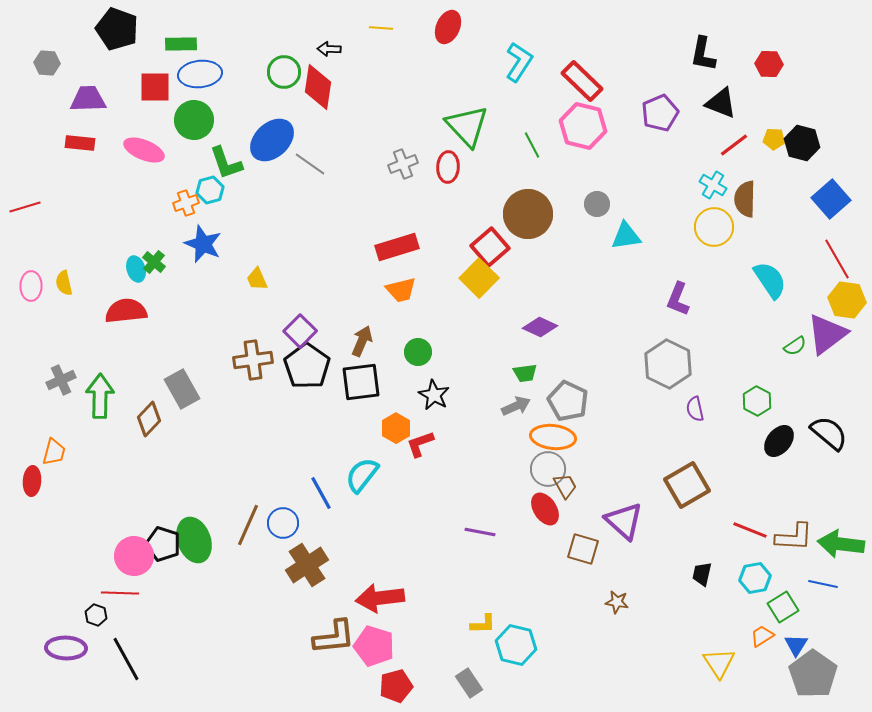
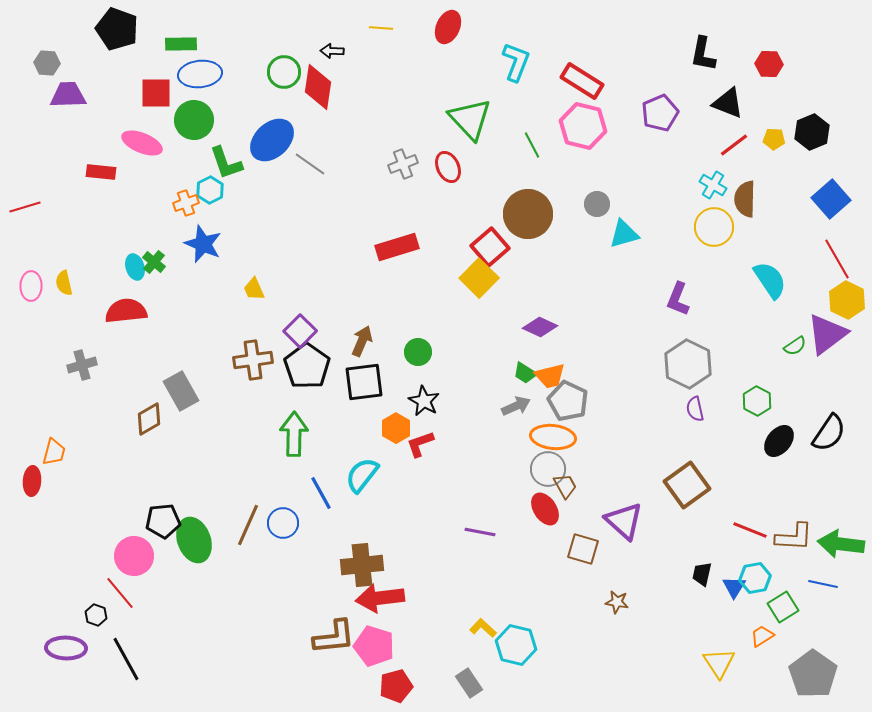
black arrow at (329, 49): moved 3 px right, 2 px down
cyan L-shape at (519, 62): moved 3 px left; rotated 12 degrees counterclockwise
red rectangle at (582, 81): rotated 12 degrees counterclockwise
red square at (155, 87): moved 1 px right, 6 px down
purple trapezoid at (88, 99): moved 20 px left, 4 px up
black triangle at (721, 103): moved 7 px right
green triangle at (467, 126): moved 3 px right, 7 px up
red rectangle at (80, 143): moved 21 px right, 29 px down
black hexagon at (802, 143): moved 10 px right, 11 px up; rotated 24 degrees clockwise
pink ellipse at (144, 150): moved 2 px left, 7 px up
red ellipse at (448, 167): rotated 28 degrees counterclockwise
cyan hexagon at (210, 190): rotated 12 degrees counterclockwise
cyan triangle at (626, 236): moved 2 px left, 2 px up; rotated 8 degrees counterclockwise
cyan ellipse at (136, 269): moved 1 px left, 2 px up
yellow trapezoid at (257, 279): moved 3 px left, 10 px down
orange trapezoid at (401, 290): moved 149 px right, 86 px down
yellow hexagon at (847, 300): rotated 18 degrees clockwise
gray hexagon at (668, 364): moved 20 px right
green trapezoid at (525, 373): rotated 40 degrees clockwise
gray cross at (61, 380): moved 21 px right, 15 px up; rotated 8 degrees clockwise
black square at (361, 382): moved 3 px right
gray rectangle at (182, 389): moved 1 px left, 2 px down
black star at (434, 395): moved 10 px left, 6 px down
green arrow at (100, 396): moved 194 px right, 38 px down
brown diamond at (149, 419): rotated 16 degrees clockwise
black semicircle at (829, 433): rotated 84 degrees clockwise
brown square at (687, 485): rotated 6 degrees counterclockwise
black pentagon at (163, 544): moved 23 px up; rotated 24 degrees counterclockwise
brown cross at (307, 565): moved 55 px right; rotated 27 degrees clockwise
red line at (120, 593): rotated 48 degrees clockwise
yellow L-shape at (483, 624): moved 4 px down; rotated 136 degrees counterclockwise
blue triangle at (796, 645): moved 62 px left, 58 px up
